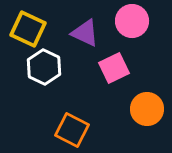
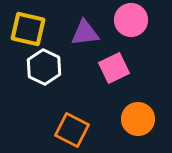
pink circle: moved 1 px left, 1 px up
yellow square: rotated 12 degrees counterclockwise
purple triangle: rotated 32 degrees counterclockwise
orange circle: moved 9 px left, 10 px down
